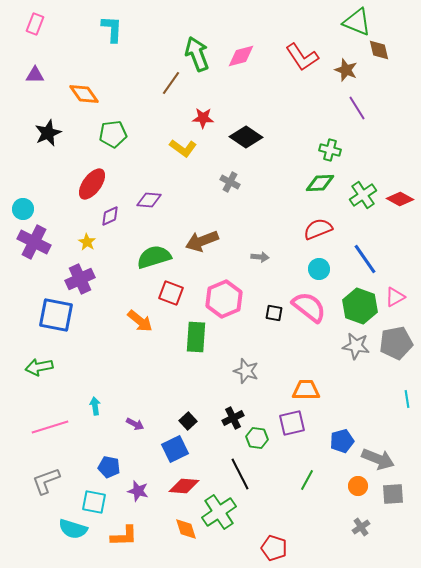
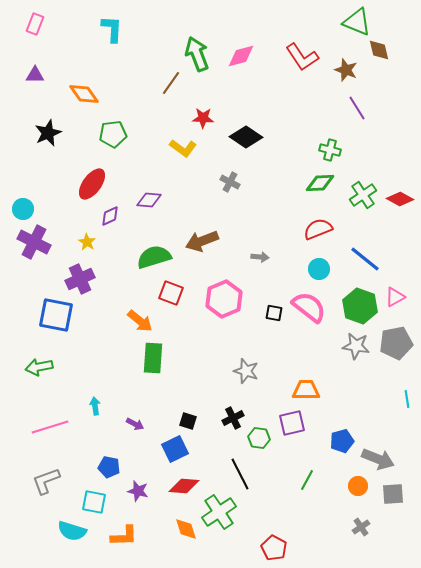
blue line at (365, 259): rotated 16 degrees counterclockwise
green rectangle at (196, 337): moved 43 px left, 21 px down
black square at (188, 421): rotated 30 degrees counterclockwise
green hexagon at (257, 438): moved 2 px right
cyan semicircle at (73, 529): moved 1 px left, 2 px down
red pentagon at (274, 548): rotated 10 degrees clockwise
